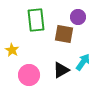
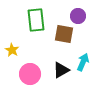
purple circle: moved 1 px up
cyan arrow: rotated 12 degrees counterclockwise
pink circle: moved 1 px right, 1 px up
